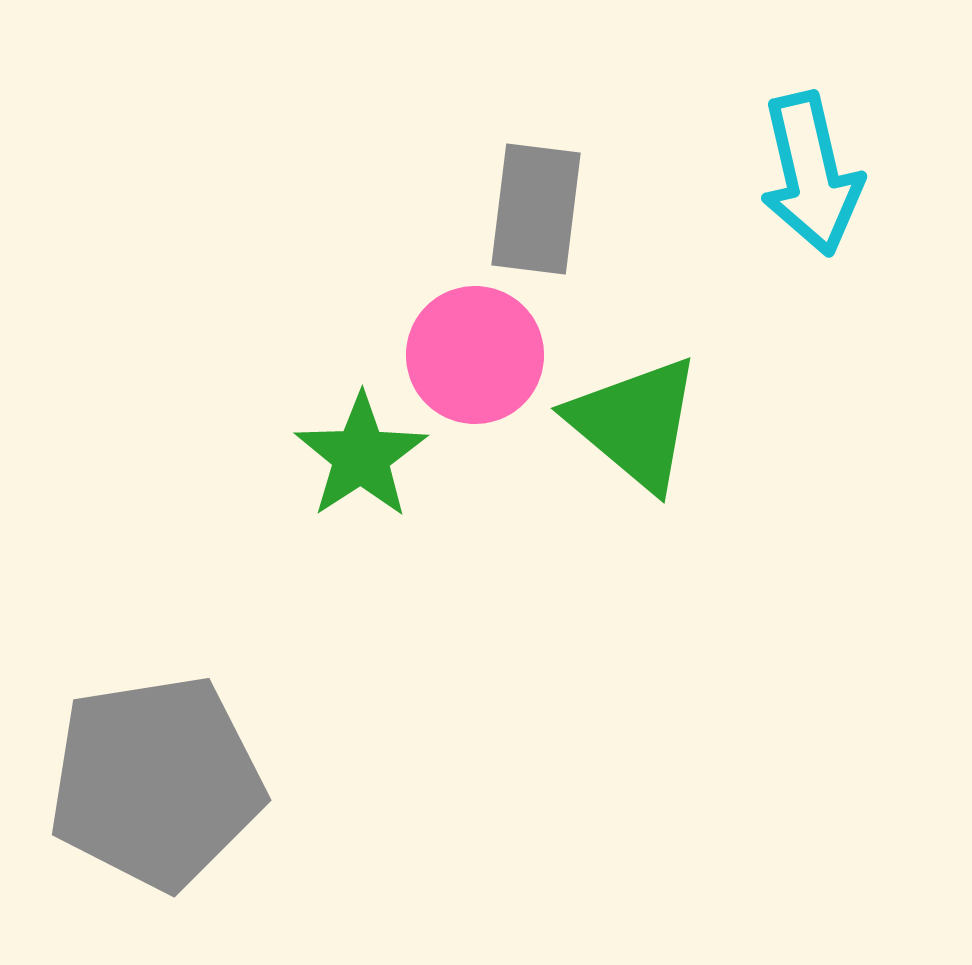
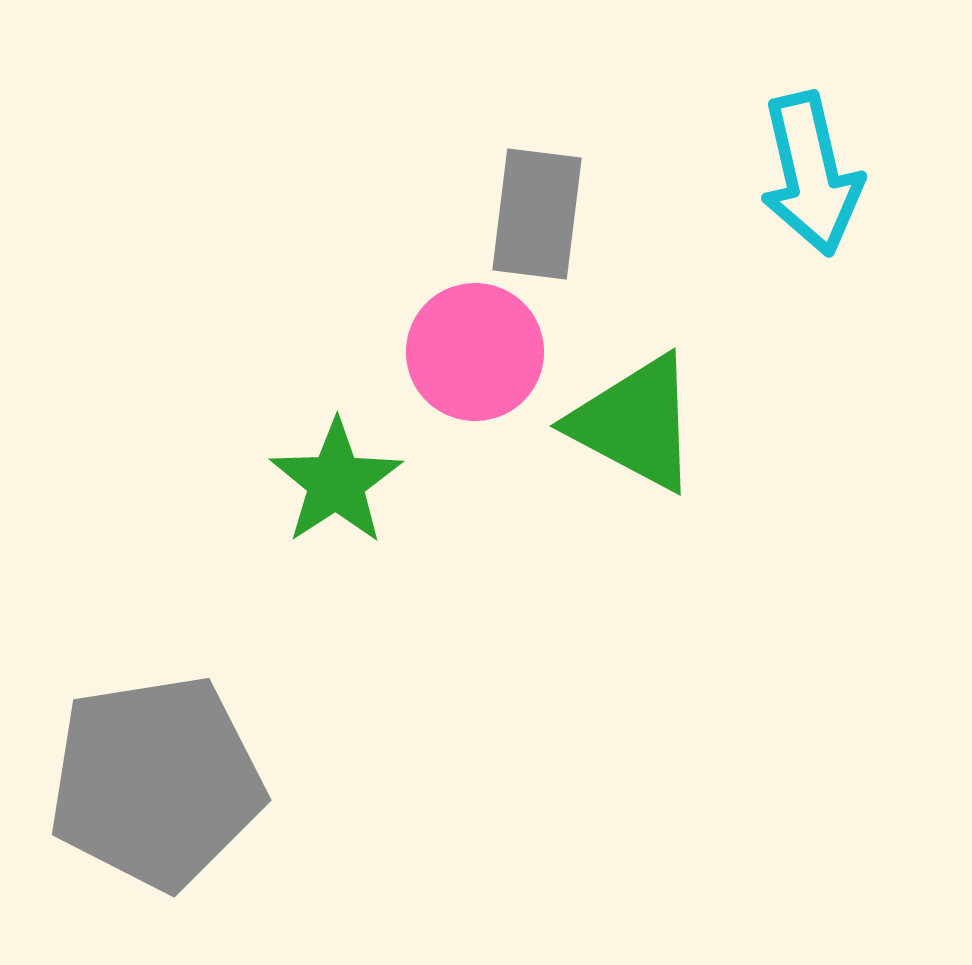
gray rectangle: moved 1 px right, 5 px down
pink circle: moved 3 px up
green triangle: rotated 12 degrees counterclockwise
green star: moved 25 px left, 26 px down
